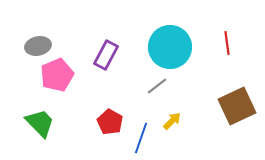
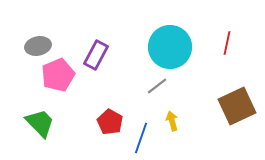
red line: rotated 20 degrees clockwise
purple rectangle: moved 10 px left
pink pentagon: moved 1 px right
yellow arrow: rotated 60 degrees counterclockwise
